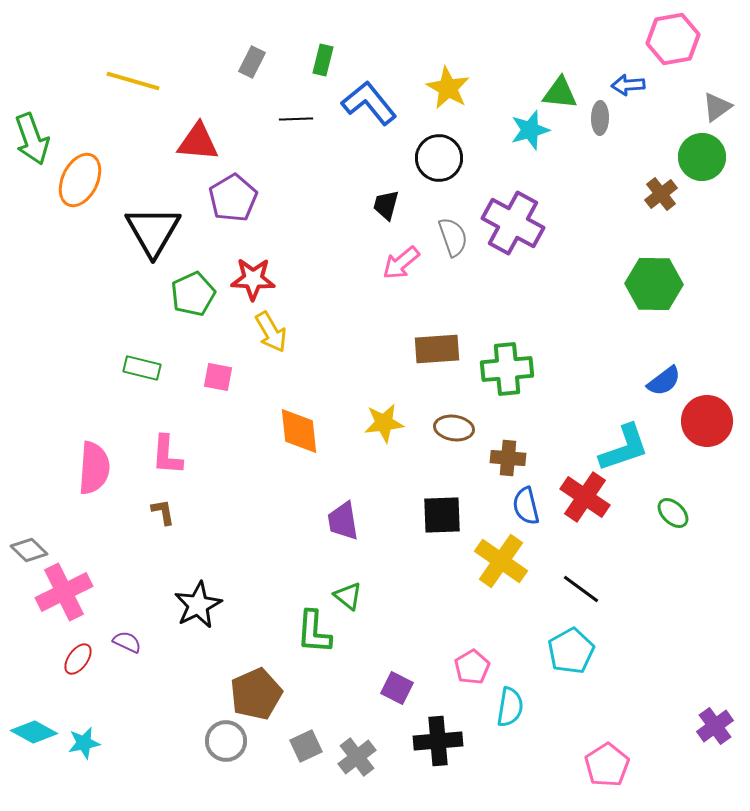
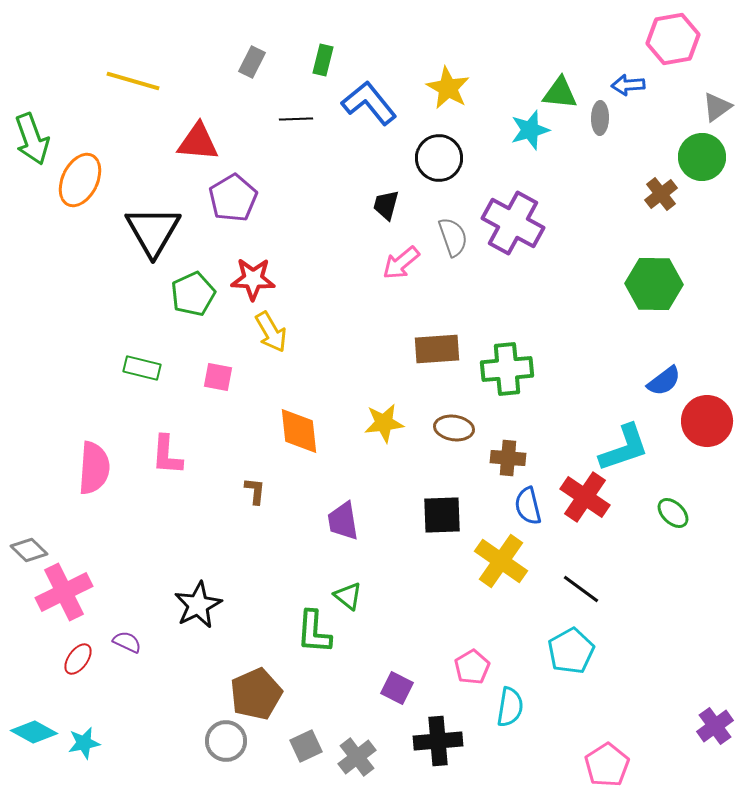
blue semicircle at (526, 506): moved 2 px right
brown L-shape at (163, 512): moved 92 px right, 21 px up; rotated 16 degrees clockwise
